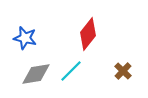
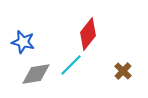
blue star: moved 2 px left, 4 px down
cyan line: moved 6 px up
